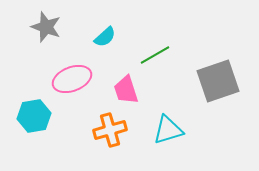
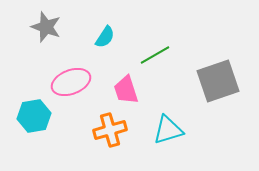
cyan semicircle: rotated 15 degrees counterclockwise
pink ellipse: moved 1 px left, 3 px down
